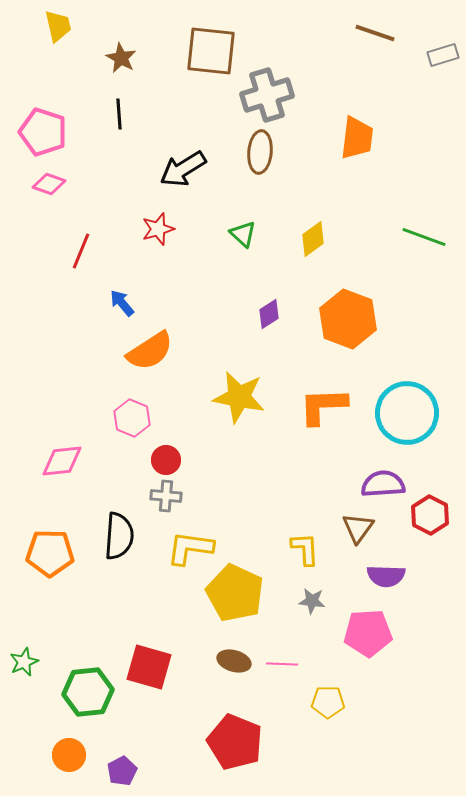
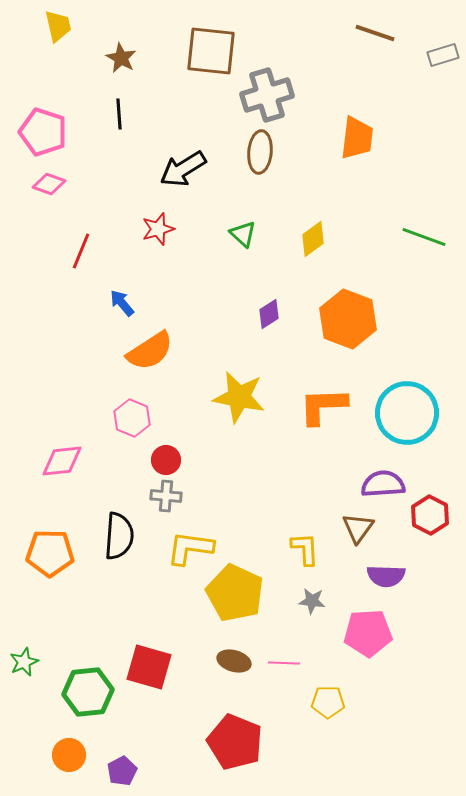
pink line at (282, 664): moved 2 px right, 1 px up
